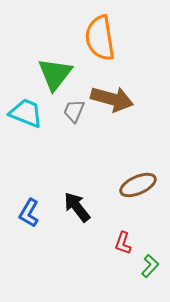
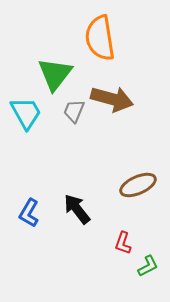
cyan trapezoid: rotated 39 degrees clockwise
black arrow: moved 2 px down
green L-shape: moved 2 px left; rotated 20 degrees clockwise
